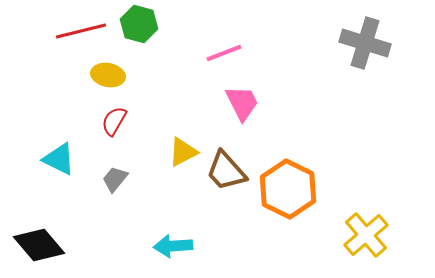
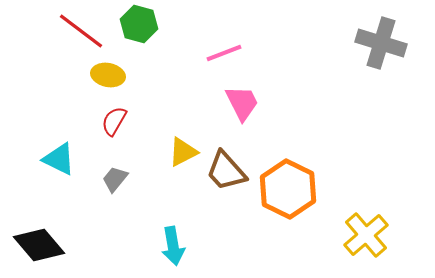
red line: rotated 51 degrees clockwise
gray cross: moved 16 px right
cyan arrow: rotated 96 degrees counterclockwise
